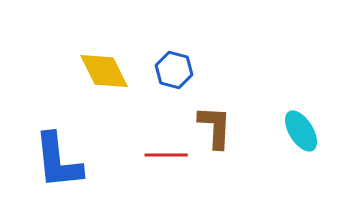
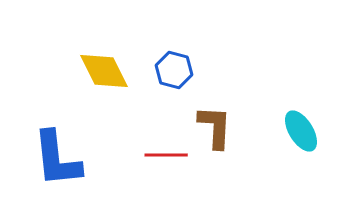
blue L-shape: moved 1 px left, 2 px up
